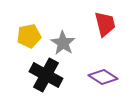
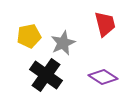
gray star: rotated 15 degrees clockwise
black cross: rotated 8 degrees clockwise
